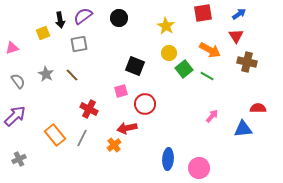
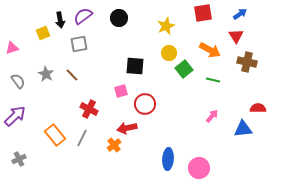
blue arrow: moved 1 px right
yellow star: rotated 18 degrees clockwise
black square: rotated 18 degrees counterclockwise
green line: moved 6 px right, 4 px down; rotated 16 degrees counterclockwise
